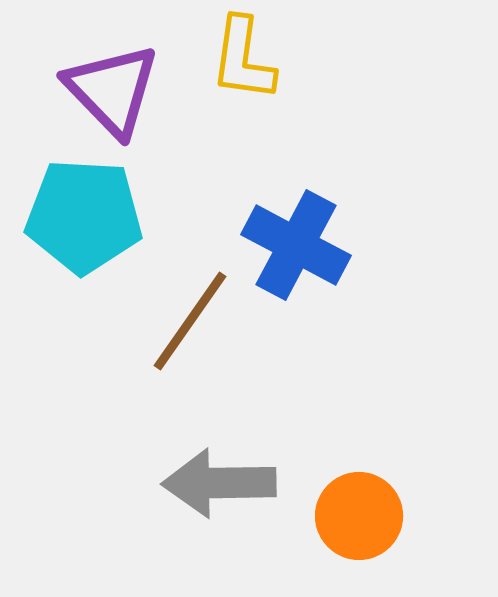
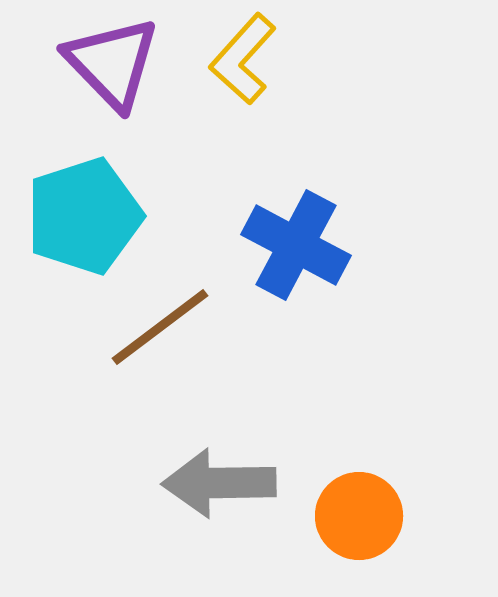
yellow L-shape: rotated 34 degrees clockwise
purple triangle: moved 27 px up
cyan pentagon: rotated 21 degrees counterclockwise
brown line: moved 30 px left, 6 px down; rotated 18 degrees clockwise
